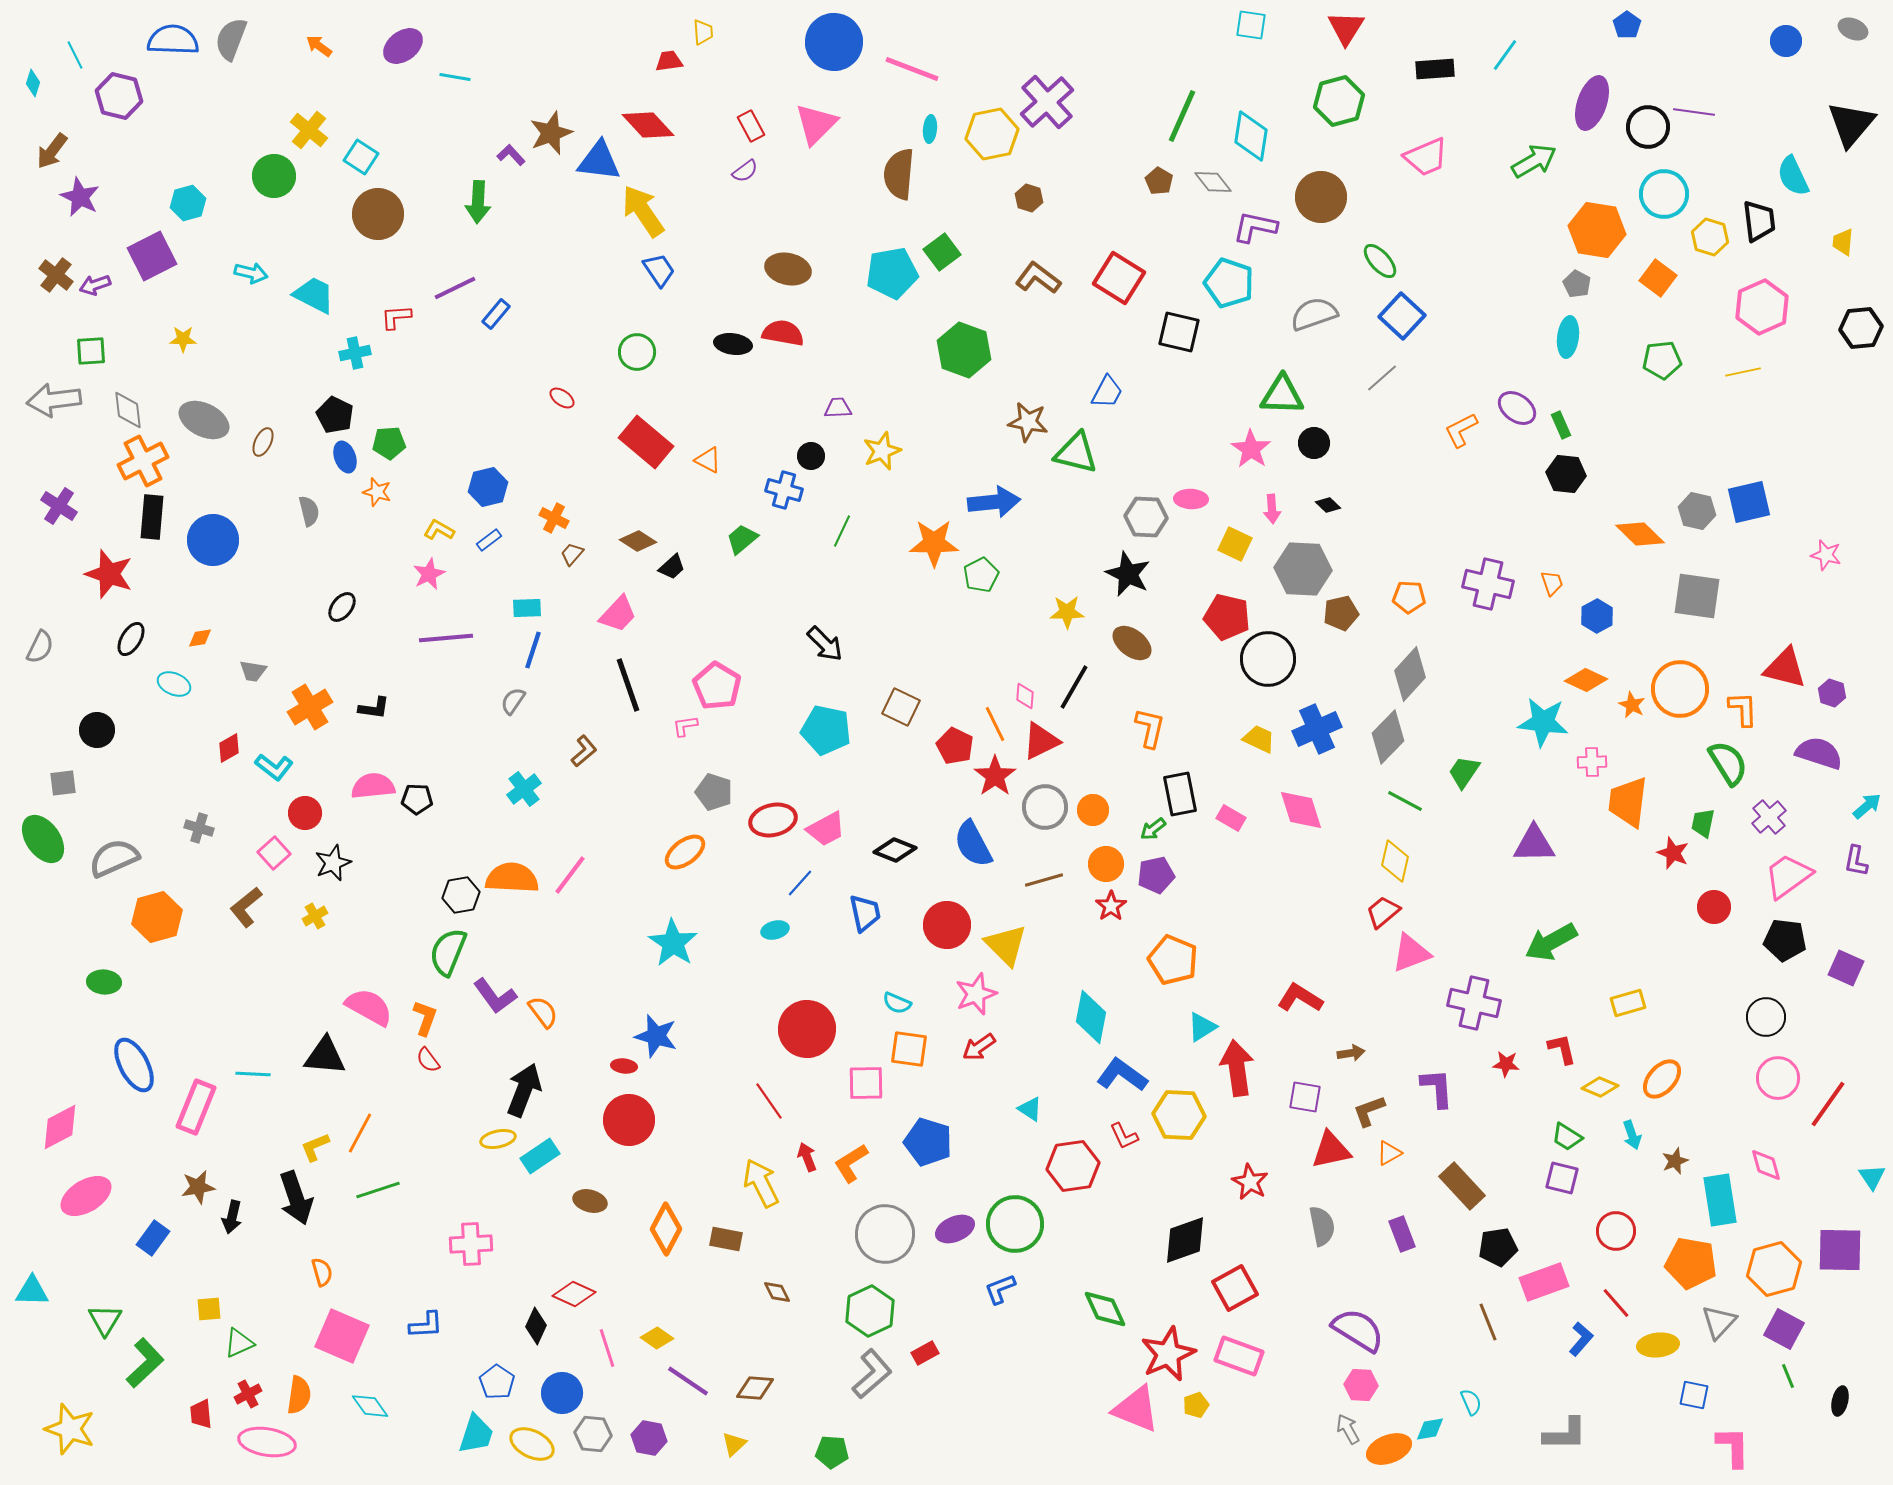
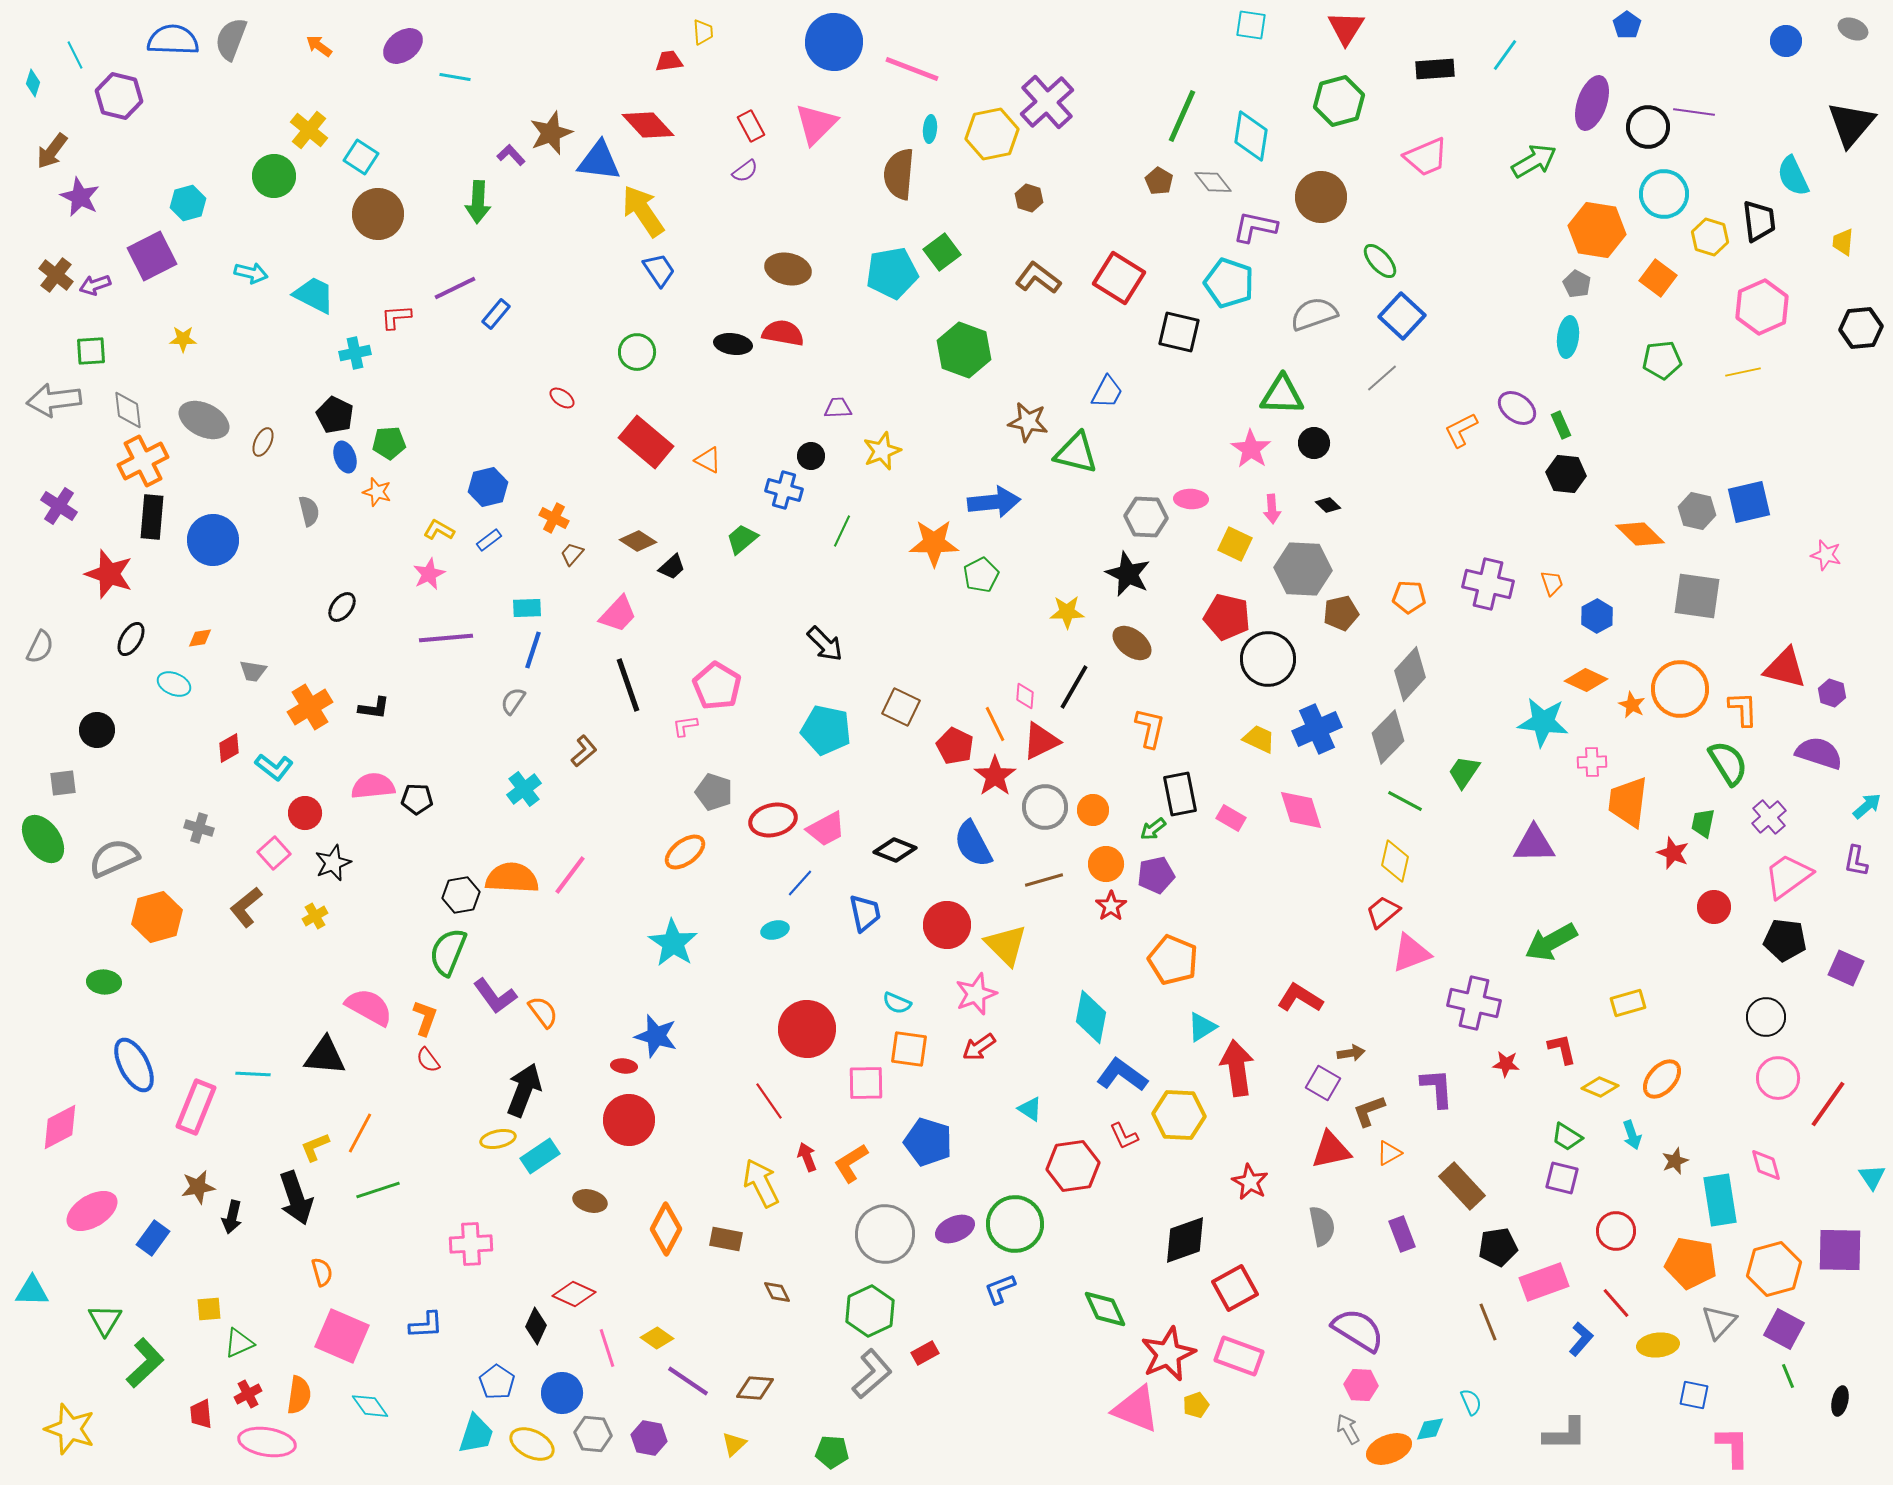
purple square at (1305, 1097): moved 18 px right, 14 px up; rotated 20 degrees clockwise
pink ellipse at (86, 1196): moved 6 px right, 15 px down
